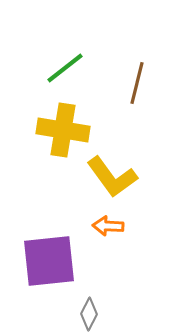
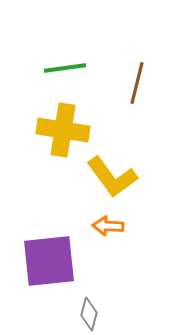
green line: rotated 30 degrees clockwise
gray diamond: rotated 12 degrees counterclockwise
